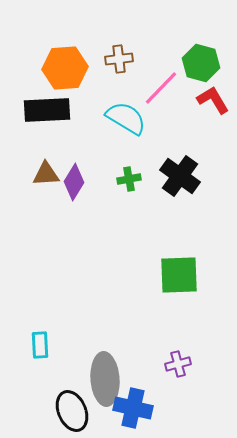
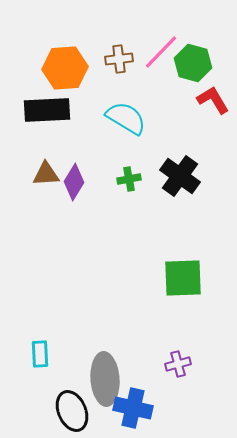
green hexagon: moved 8 px left
pink line: moved 36 px up
green square: moved 4 px right, 3 px down
cyan rectangle: moved 9 px down
